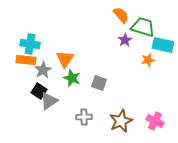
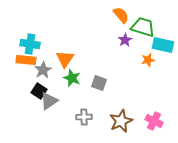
pink cross: moved 1 px left
